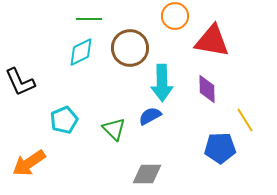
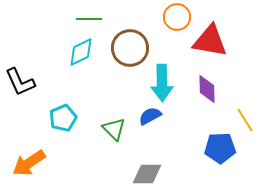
orange circle: moved 2 px right, 1 px down
red triangle: moved 2 px left
cyan pentagon: moved 1 px left, 2 px up
